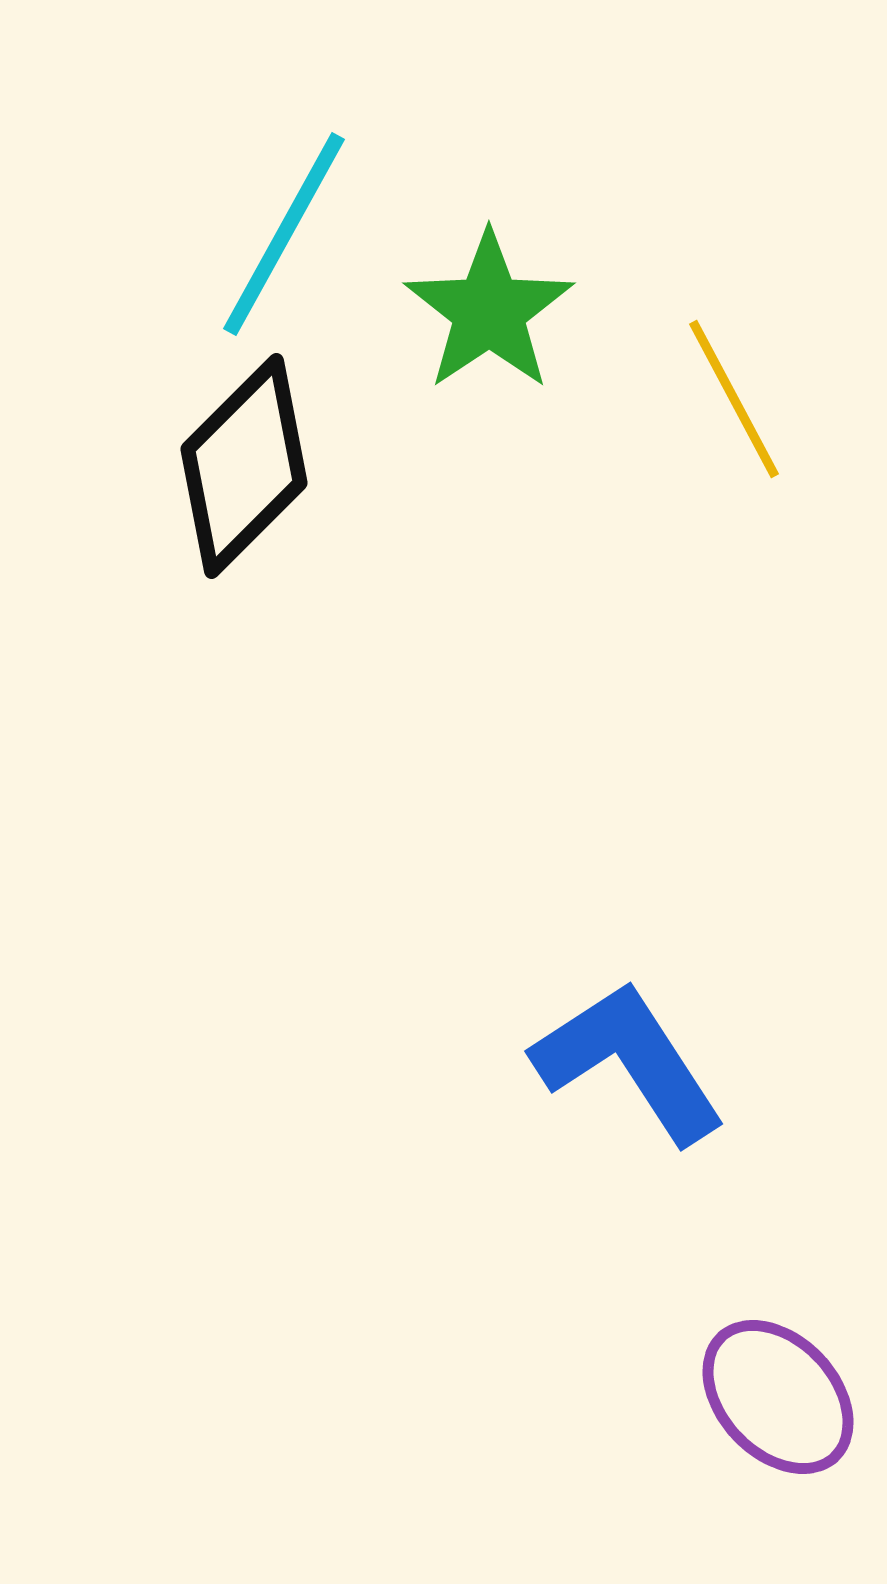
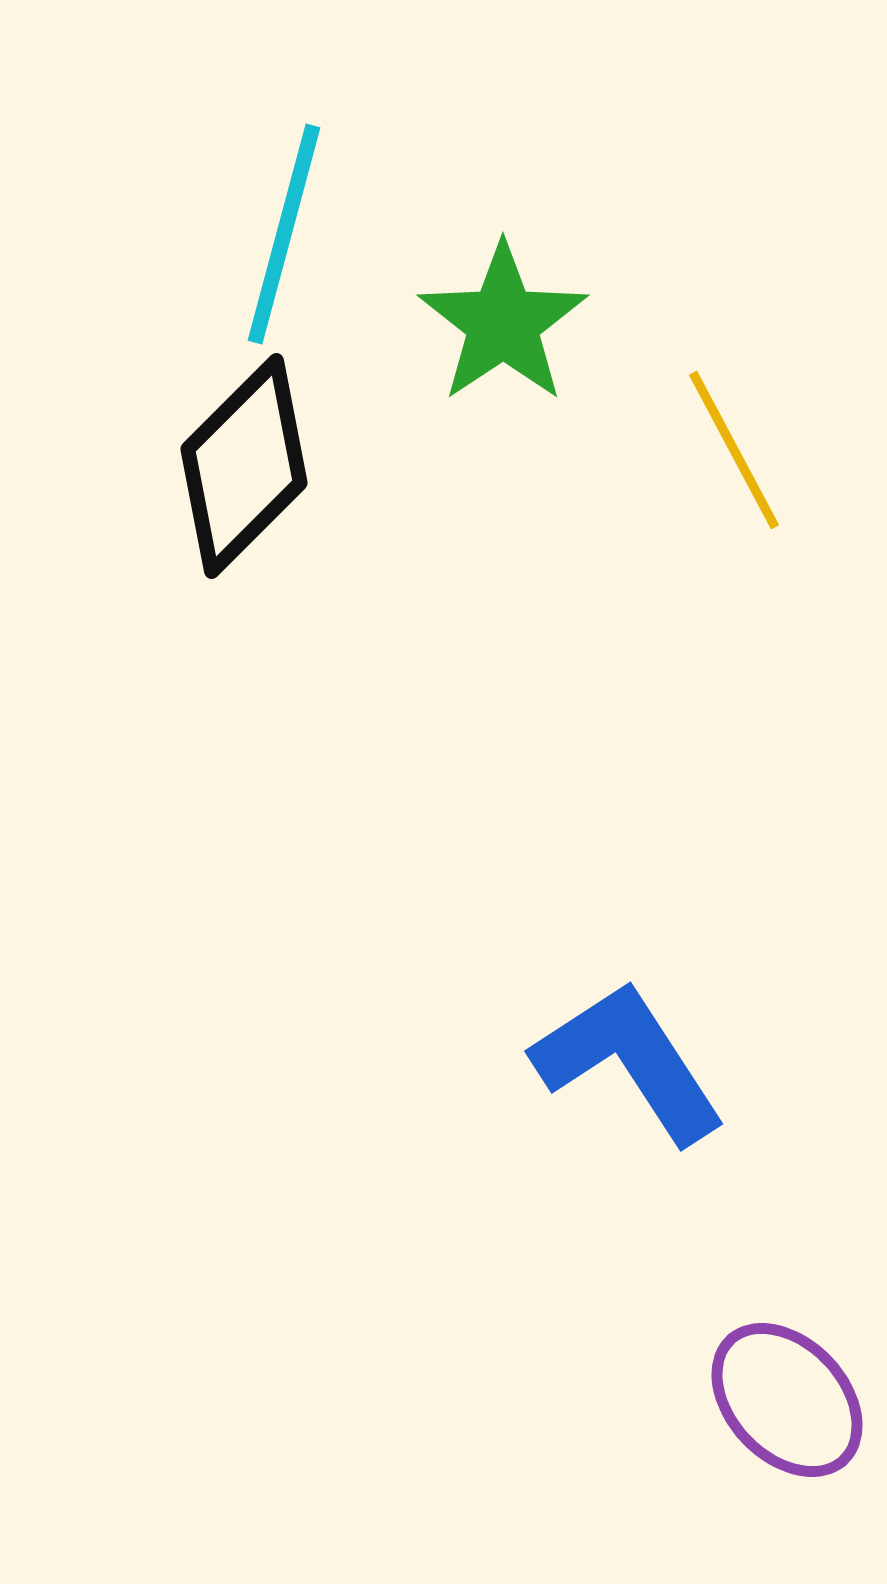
cyan line: rotated 14 degrees counterclockwise
green star: moved 14 px right, 12 px down
yellow line: moved 51 px down
purple ellipse: moved 9 px right, 3 px down
